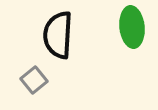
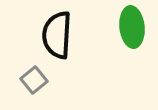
black semicircle: moved 1 px left
